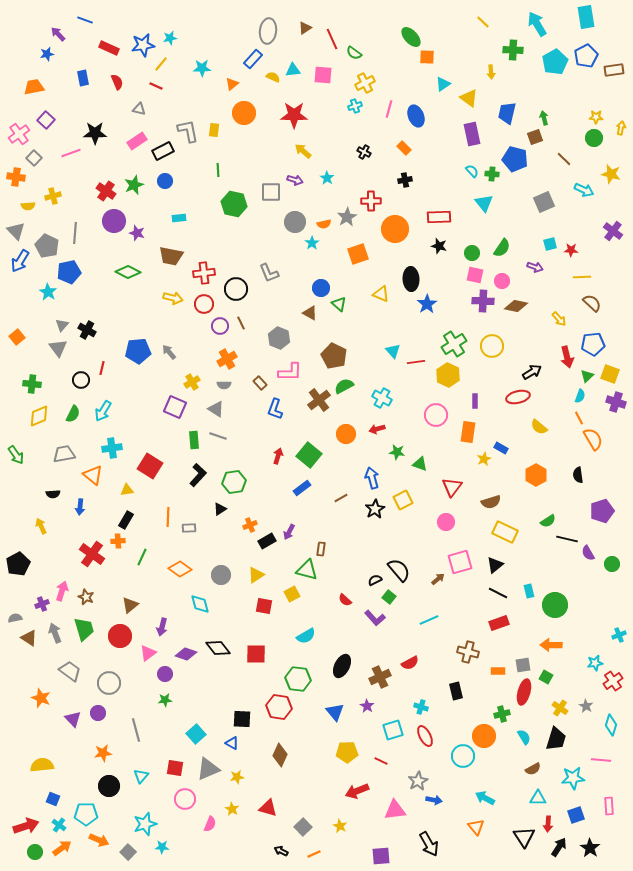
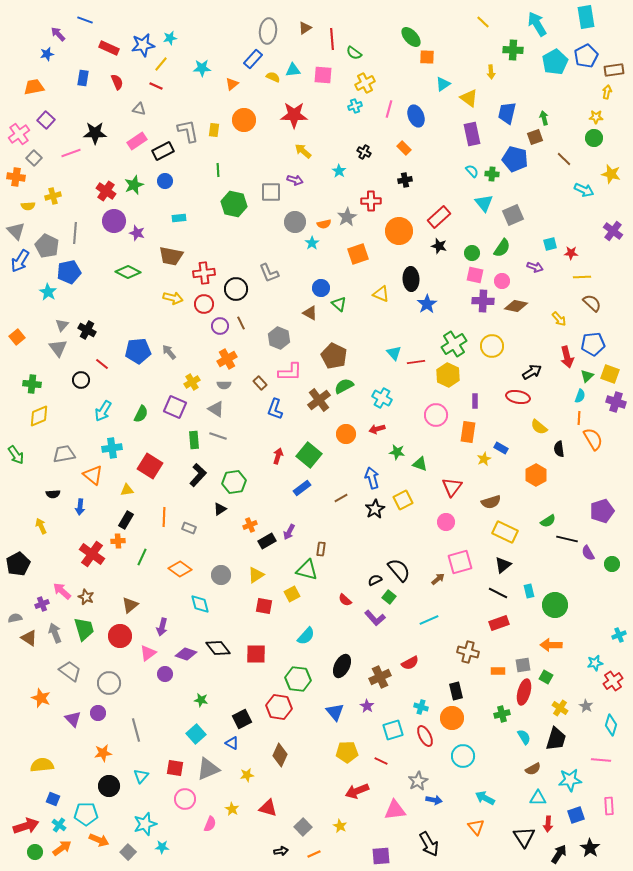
red line at (332, 39): rotated 20 degrees clockwise
blue rectangle at (83, 78): rotated 21 degrees clockwise
orange circle at (244, 113): moved 7 px down
yellow arrow at (621, 128): moved 14 px left, 36 px up
cyan star at (327, 178): moved 12 px right, 7 px up
gray square at (544, 202): moved 31 px left, 13 px down
red rectangle at (439, 217): rotated 40 degrees counterclockwise
orange circle at (395, 229): moved 4 px right, 2 px down
red star at (571, 250): moved 3 px down
cyan triangle at (393, 351): moved 1 px right, 2 px down
red line at (102, 368): moved 4 px up; rotated 64 degrees counterclockwise
red ellipse at (518, 397): rotated 25 degrees clockwise
green semicircle at (73, 414): moved 68 px right
orange line at (579, 418): rotated 32 degrees clockwise
black semicircle at (578, 475): moved 19 px left, 26 px up
orange line at (168, 517): moved 4 px left
gray rectangle at (189, 528): rotated 24 degrees clockwise
black triangle at (495, 565): moved 8 px right
pink arrow at (62, 591): rotated 66 degrees counterclockwise
cyan semicircle at (306, 636): rotated 18 degrees counterclockwise
green star at (165, 700): moved 36 px right; rotated 16 degrees clockwise
black square at (242, 719): rotated 30 degrees counterclockwise
orange circle at (484, 736): moved 32 px left, 18 px up
yellow star at (237, 777): moved 10 px right, 2 px up
cyan star at (573, 778): moved 3 px left, 2 px down
black arrow at (559, 847): moved 7 px down
black arrow at (281, 851): rotated 144 degrees clockwise
